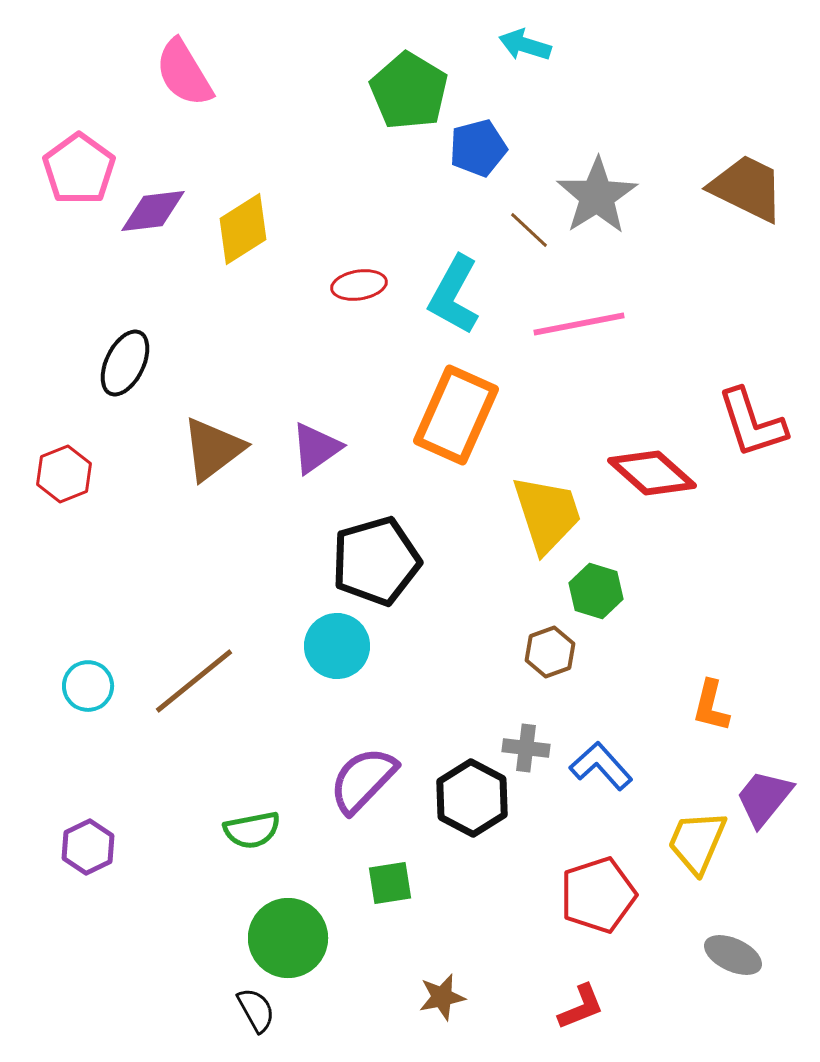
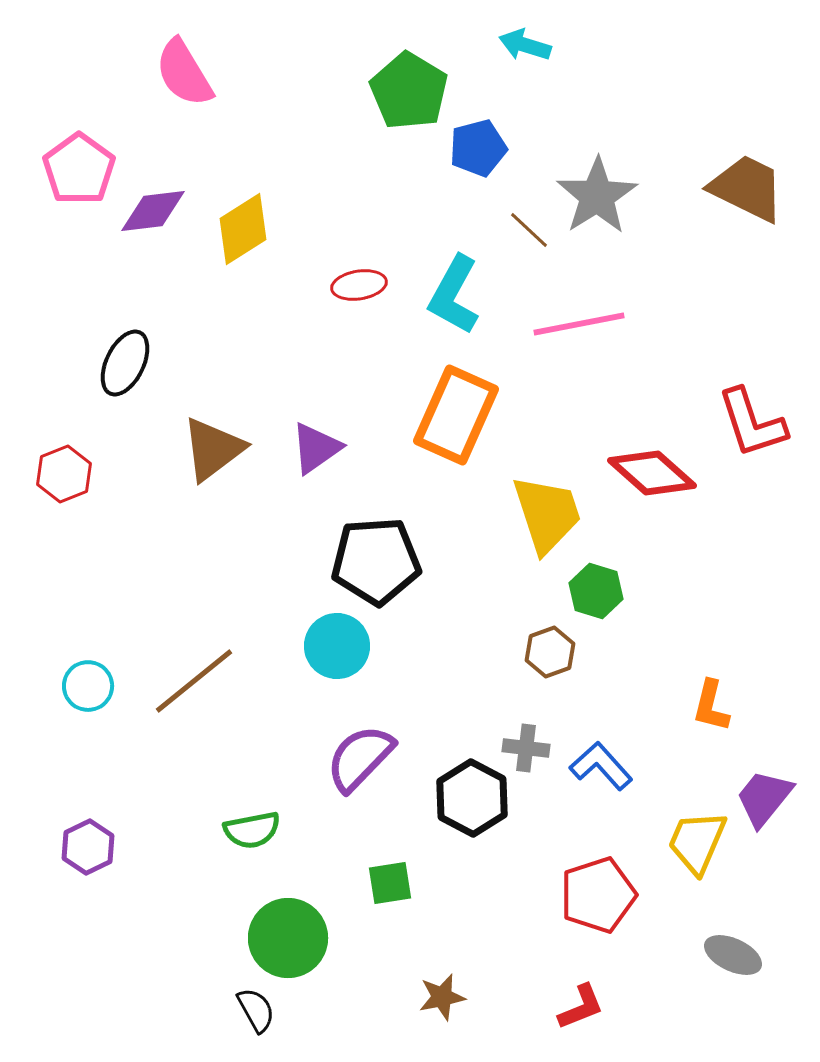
black pentagon at (376, 561): rotated 12 degrees clockwise
purple semicircle at (363, 780): moved 3 px left, 22 px up
